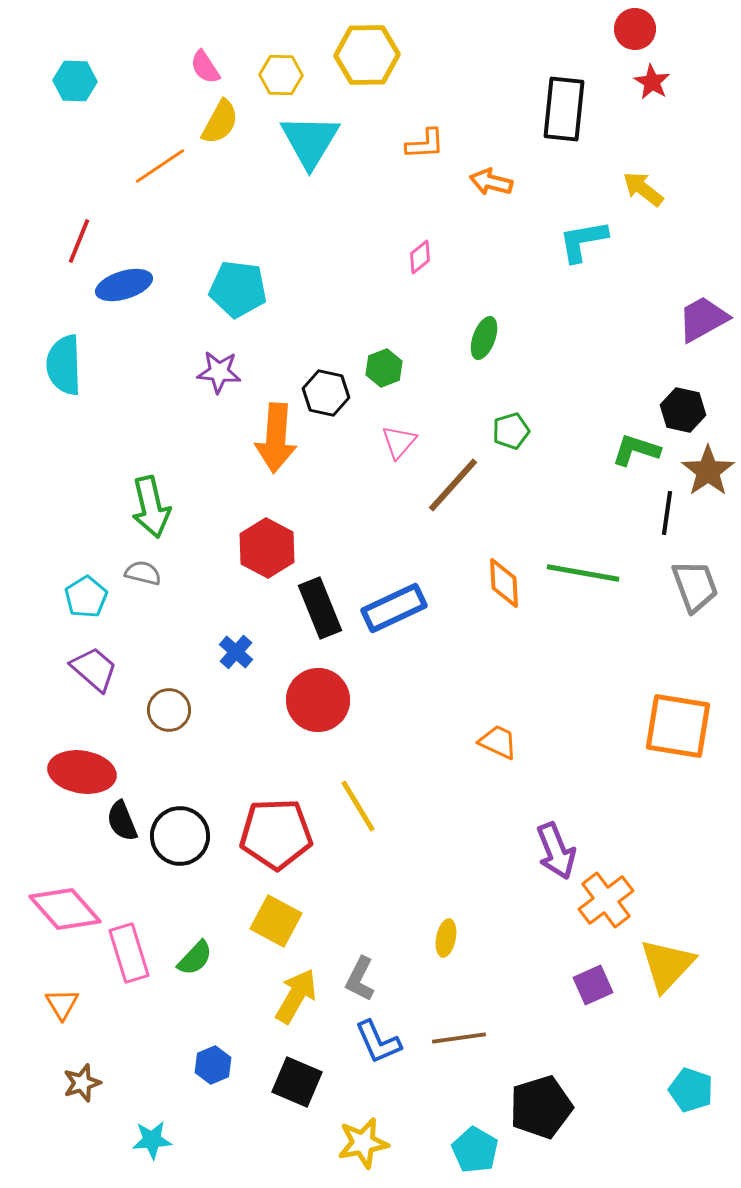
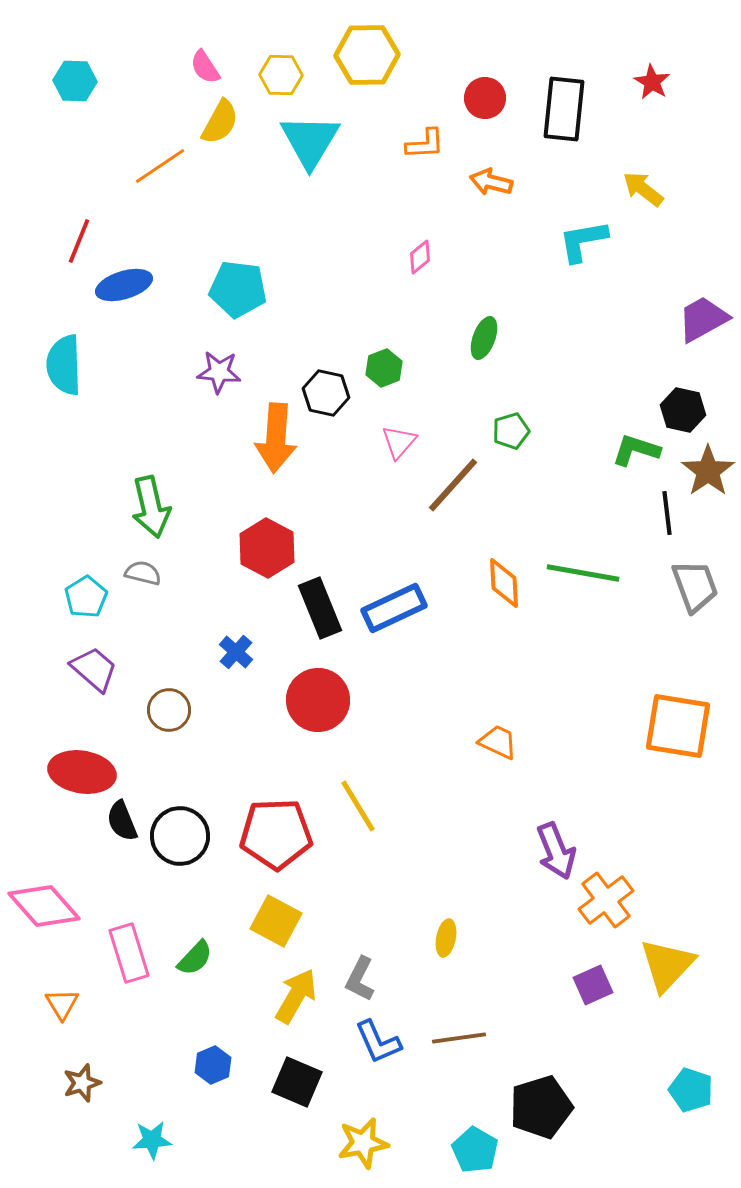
red circle at (635, 29): moved 150 px left, 69 px down
black line at (667, 513): rotated 15 degrees counterclockwise
pink diamond at (65, 909): moved 21 px left, 3 px up
